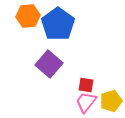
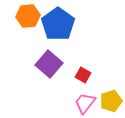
red square: moved 3 px left, 10 px up; rotated 21 degrees clockwise
pink trapezoid: moved 1 px left, 1 px down
